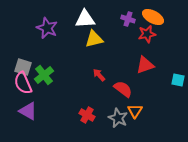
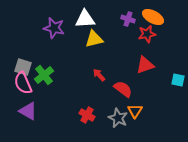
purple star: moved 7 px right; rotated 10 degrees counterclockwise
